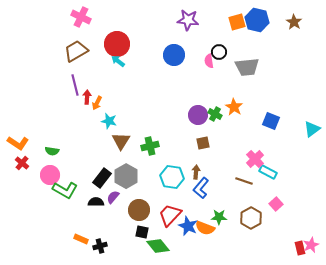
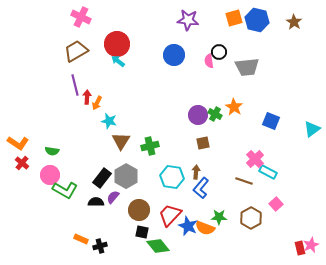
orange square at (237, 22): moved 3 px left, 4 px up
